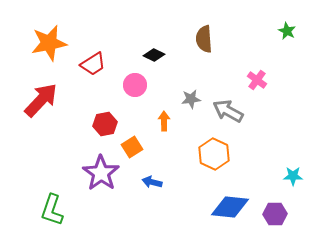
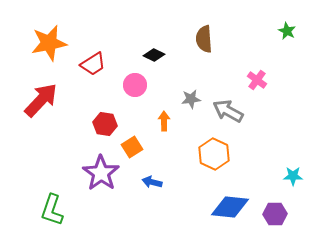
red hexagon: rotated 20 degrees clockwise
